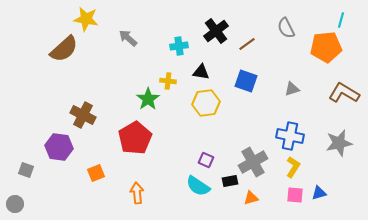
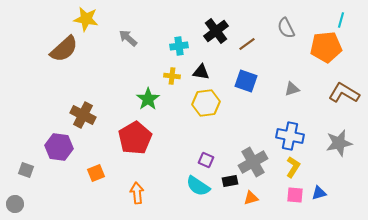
yellow cross: moved 4 px right, 5 px up
